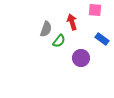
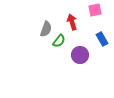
pink square: rotated 16 degrees counterclockwise
blue rectangle: rotated 24 degrees clockwise
purple circle: moved 1 px left, 3 px up
